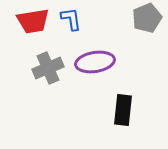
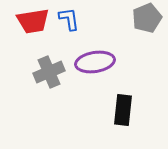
blue L-shape: moved 2 px left
gray cross: moved 1 px right, 4 px down
